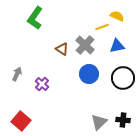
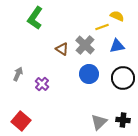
gray arrow: moved 1 px right
